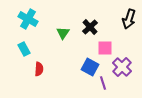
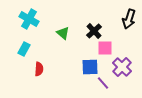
cyan cross: moved 1 px right
black cross: moved 4 px right, 4 px down
green triangle: rotated 24 degrees counterclockwise
cyan rectangle: rotated 56 degrees clockwise
blue square: rotated 30 degrees counterclockwise
purple line: rotated 24 degrees counterclockwise
